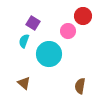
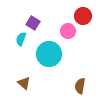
cyan semicircle: moved 3 px left, 2 px up
